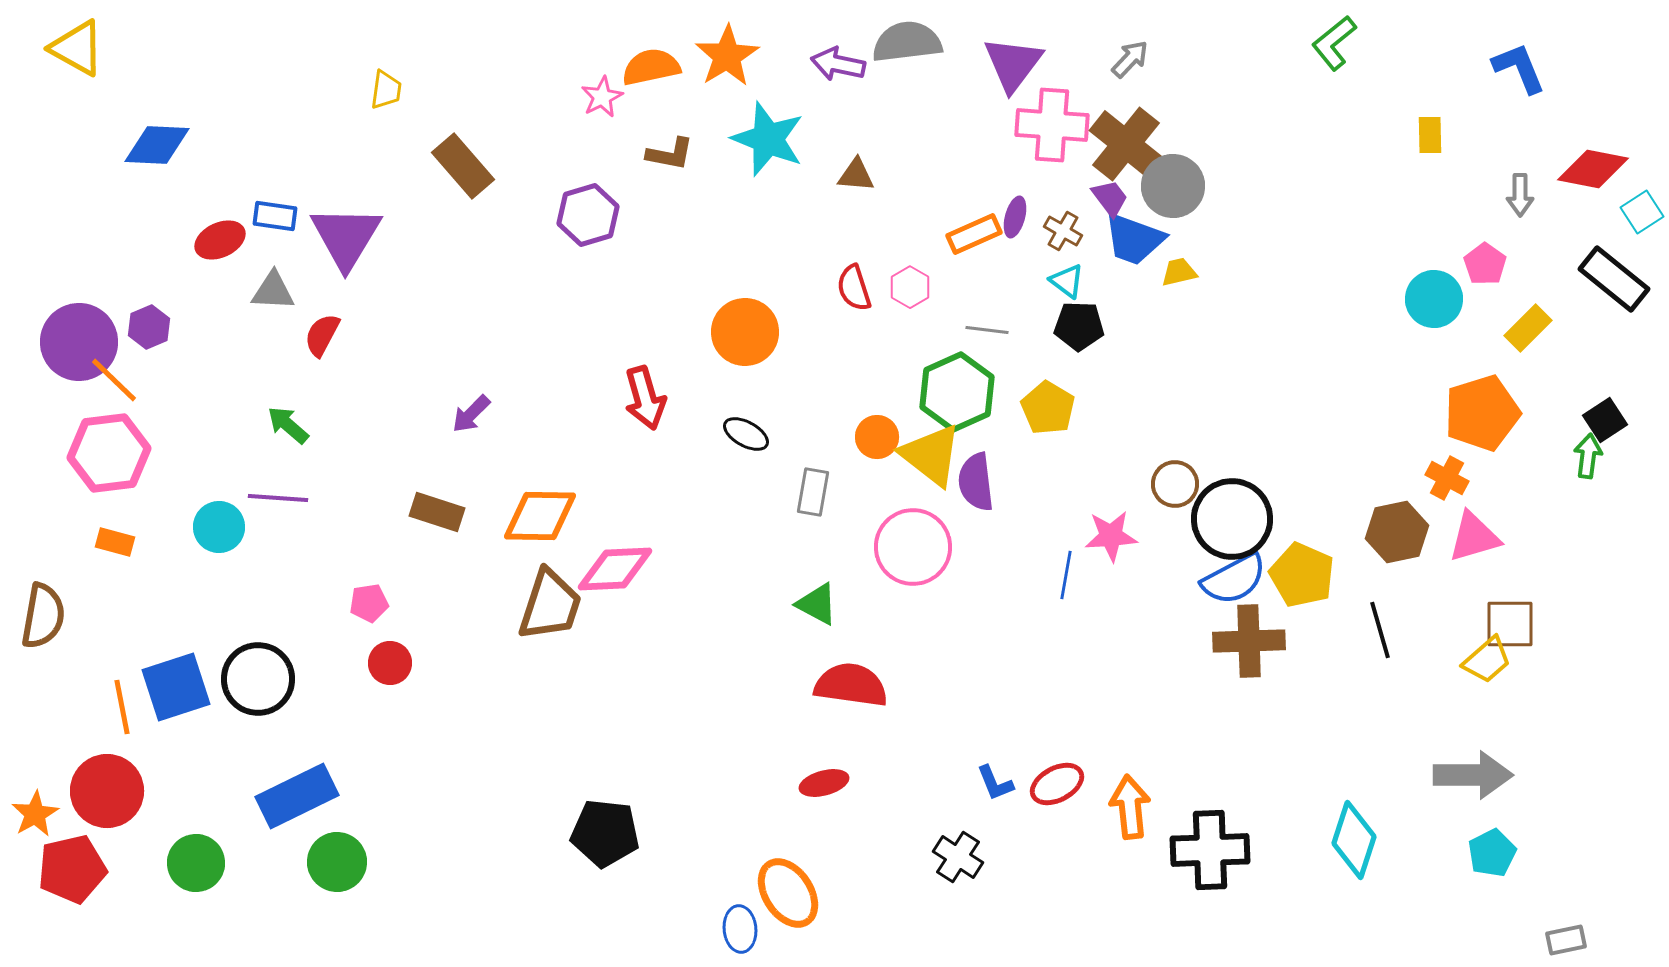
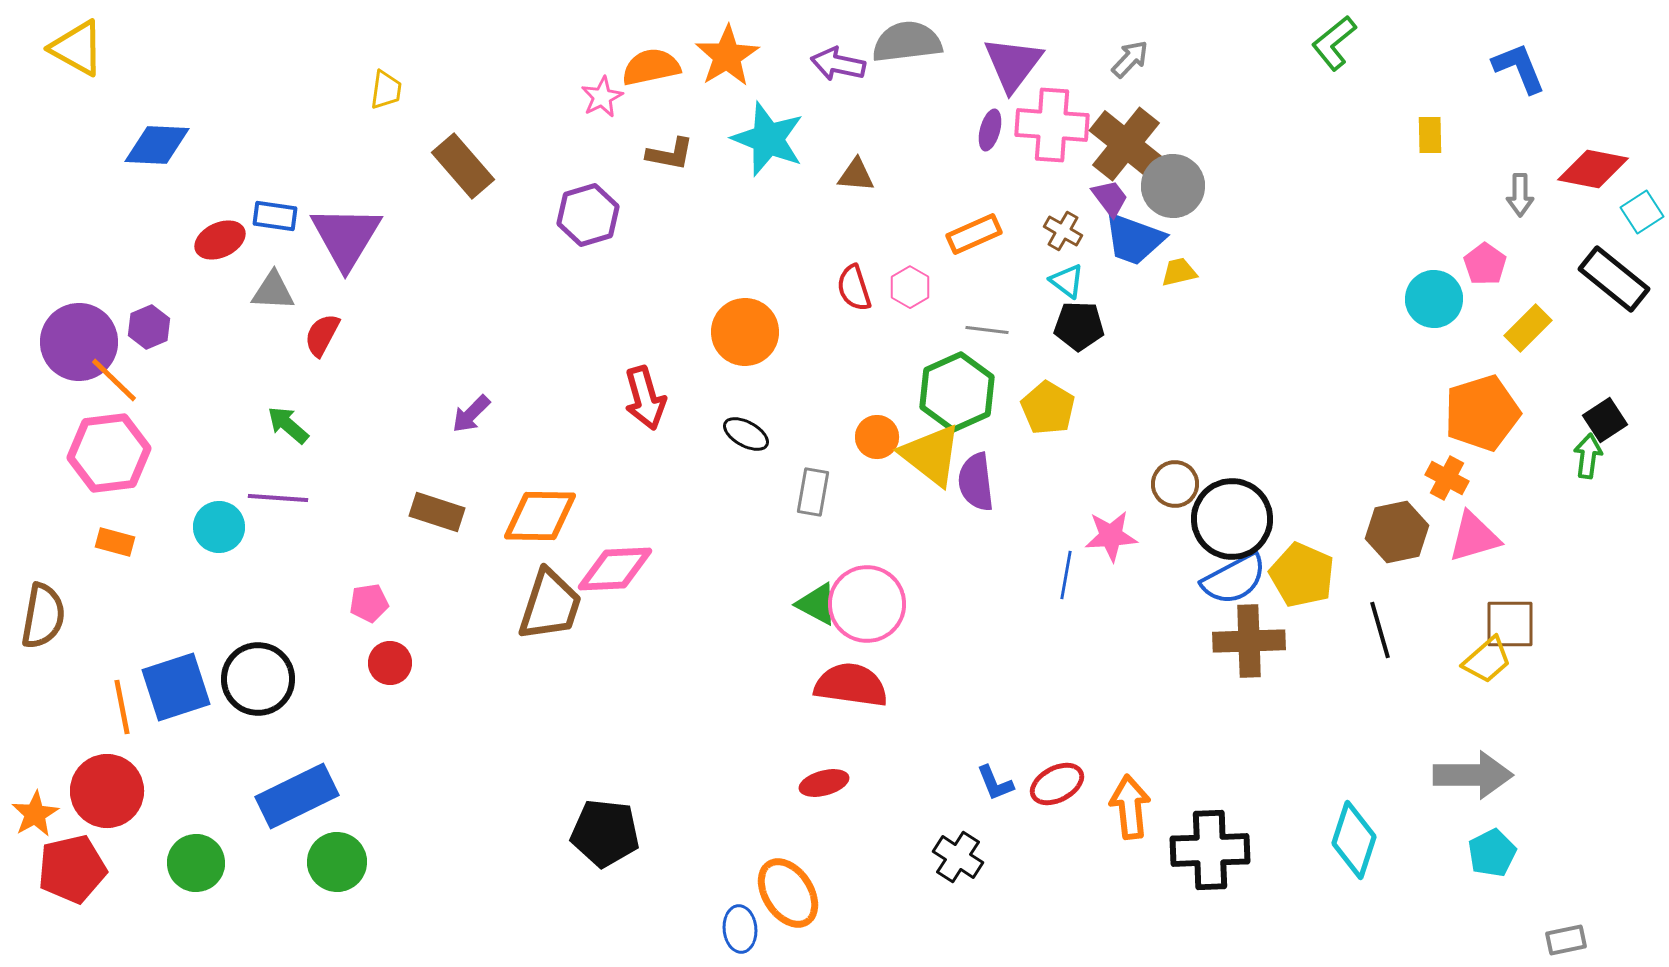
purple ellipse at (1015, 217): moved 25 px left, 87 px up
pink circle at (913, 547): moved 46 px left, 57 px down
